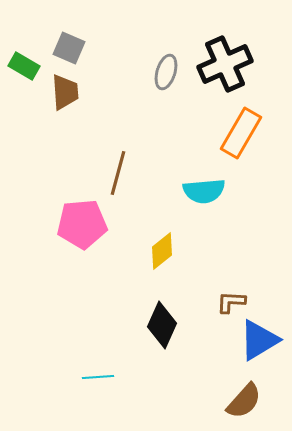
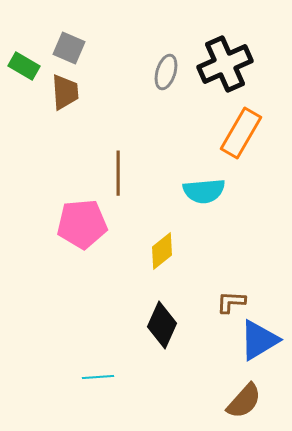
brown line: rotated 15 degrees counterclockwise
